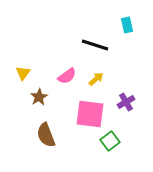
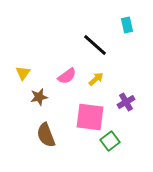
black line: rotated 24 degrees clockwise
brown star: rotated 18 degrees clockwise
pink square: moved 3 px down
